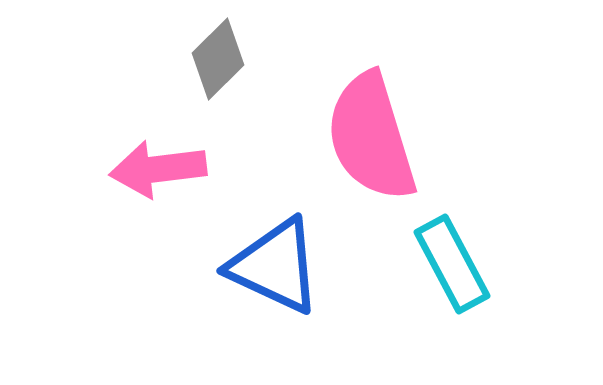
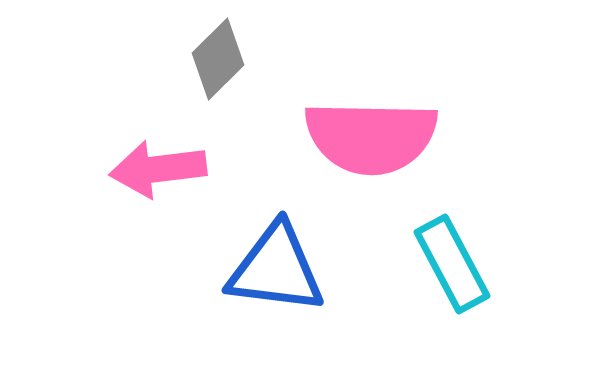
pink semicircle: rotated 72 degrees counterclockwise
blue triangle: moved 1 px right, 3 px down; rotated 18 degrees counterclockwise
